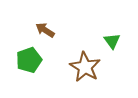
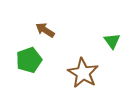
brown star: moved 2 px left, 6 px down
